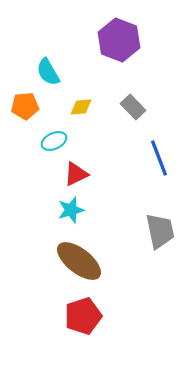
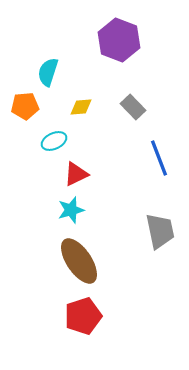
cyan semicircle: rotated 48 degrees clockwise
brown ellipse: rotated 18 degrees clockwise
